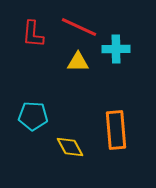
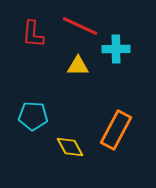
red line: moved 1 px right, 1 px up
yellow triangle: moved 4 px down
orange rectangle: rotated 33 degrees clockwise
